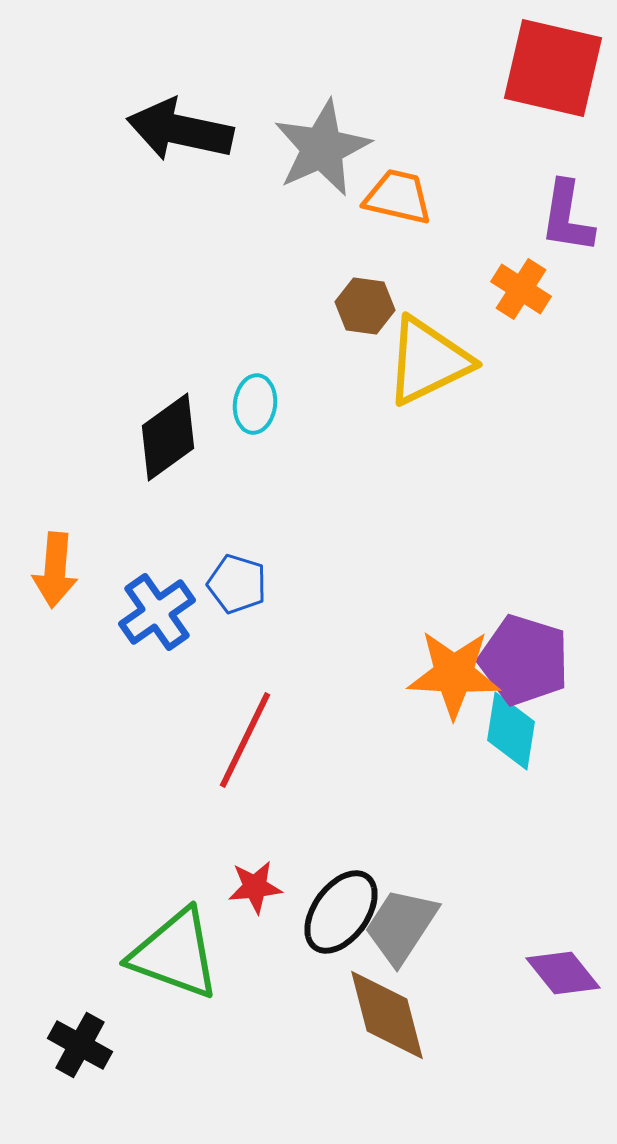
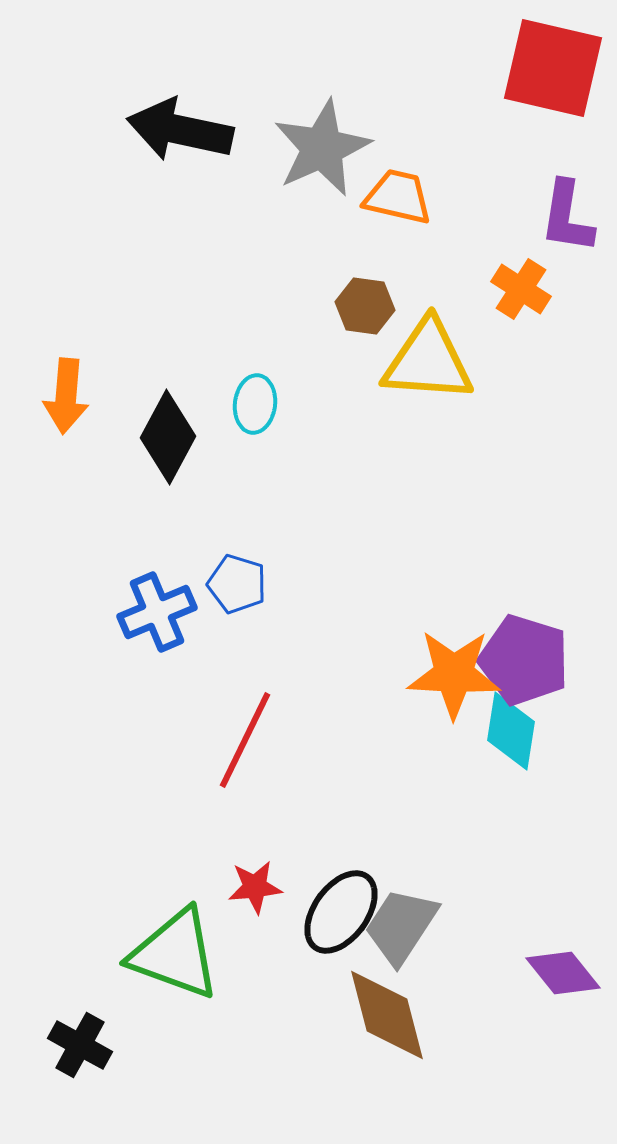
yellow triangle: rotated 30 degrees clockwise
black diamond: rotated 26 degrees counterclockwise
orange arrow: moved 11 px right, 174 px up
blue cross: rotated 12 degrees clockwise
